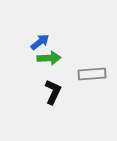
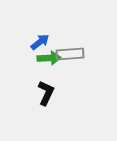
gray rectangle: moved 22 px left, 20 px up
black L-shape: moved 7 px left, 1 px down
